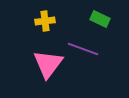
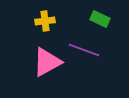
purple line: moved 1 px right, 1 px down
pink triangle: moved 1 px left, 2 px up; rotated 24 degrees clockwise
